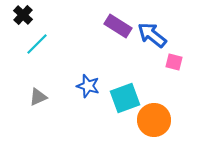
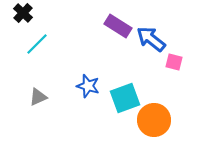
black cross: moved 2 px up
blue arrow: moved 1 px left, 4 px down
